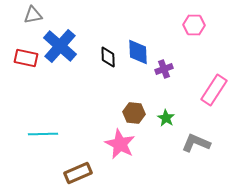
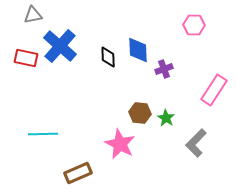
blue diamond: moved 2 px up
brown hexagon: moved 6 px right
gray L-shape: rotated 68 degrees counterclockwise
